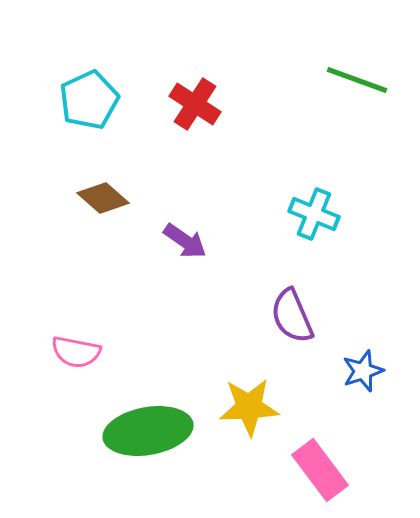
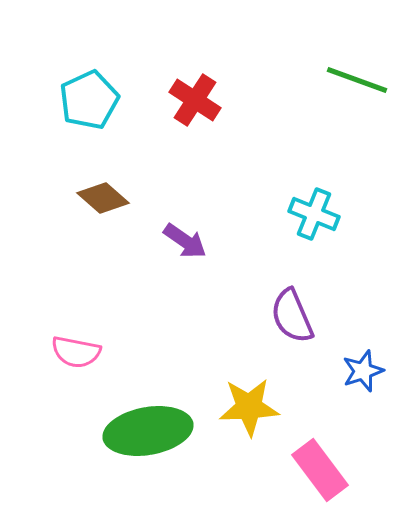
red cross: moved 4 px up
